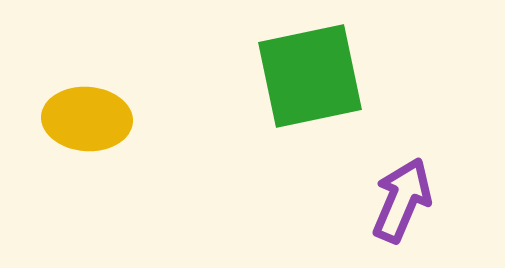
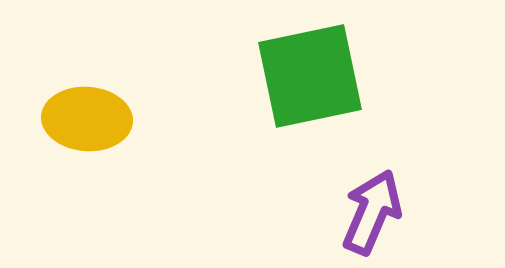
purple arrow: moved 30 px left, 12 px down
